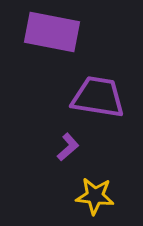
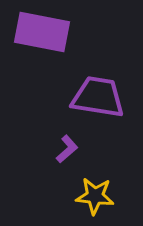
purple rectangle: moved 10 px left
purple L-shape: moved 1 px left, 2 px down
